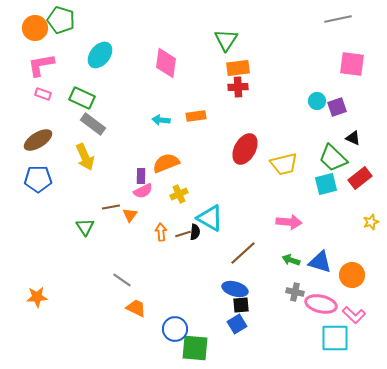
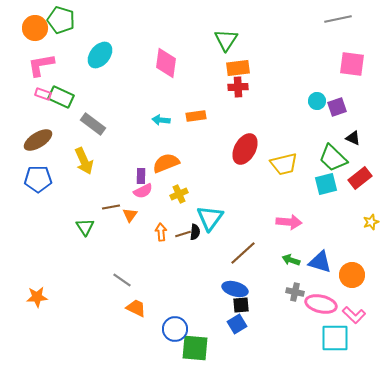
green rectangle at (82, 98): moved 21 px left, 1 px up
yellow arrow at (85, 157): moved 1 px left, 4 px down
cyan triangle at (210, 218): rotated 36 degrees clockwise
